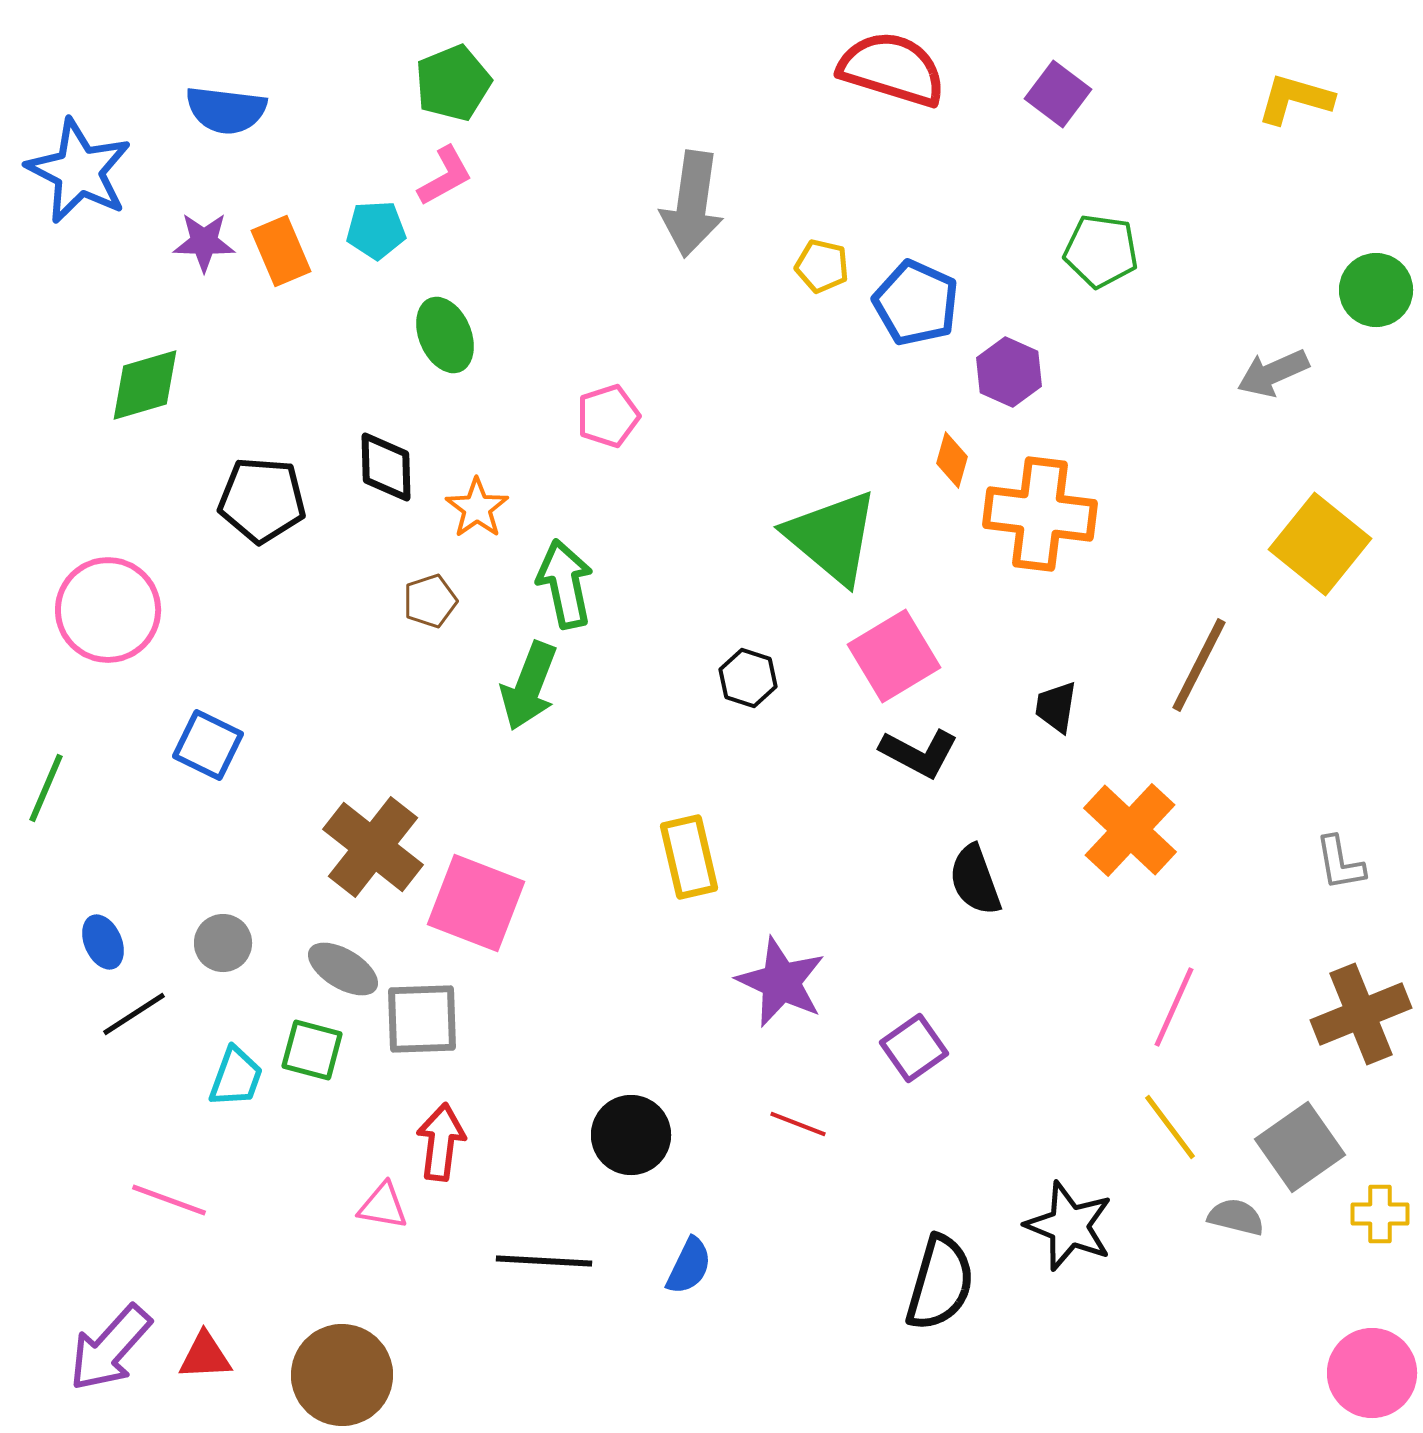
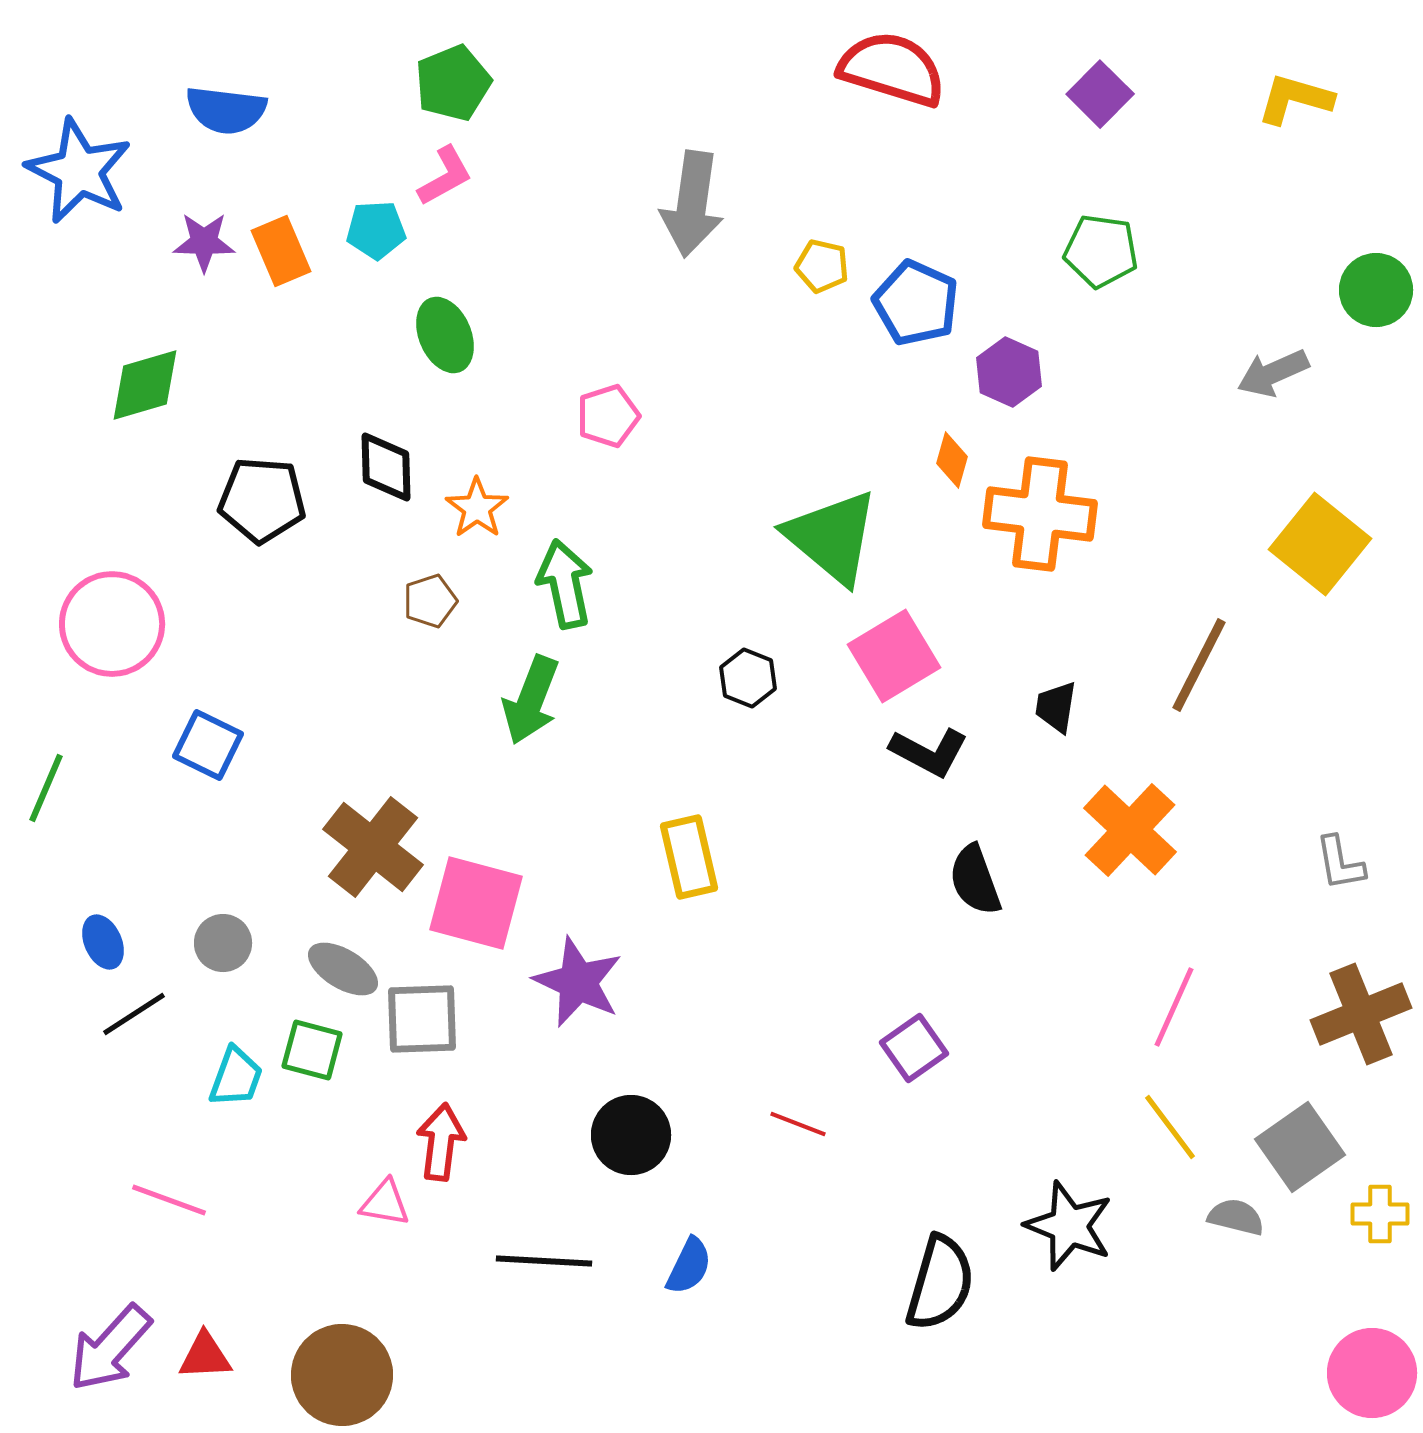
purple square at (1058, 94): moved 42 px right; rotated 8 degrees clockwise
pink circle at (108, 610): moved 4 px right, 14 px down
black hexagon at (748, 678): rotated 4 degrees clockwise
green arrow at (529, 686): moved 2 px right, 14 px down
black L-shape at (919, 753): moved 10 px right, 1 px up
pink square at (476, 903): rotated 6 degrees counterclockwise
purple star at (781, 982): moved 203 px left
pink triangle at (383, 1206): moved 2 px right, 3 px up
